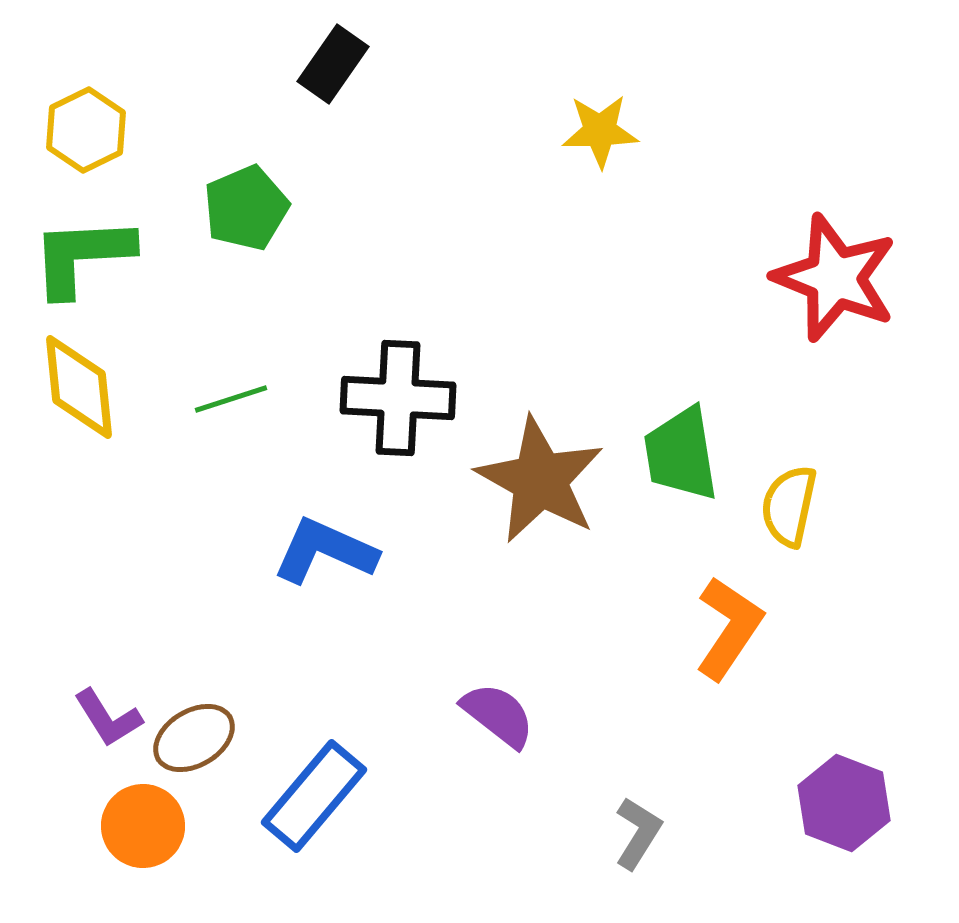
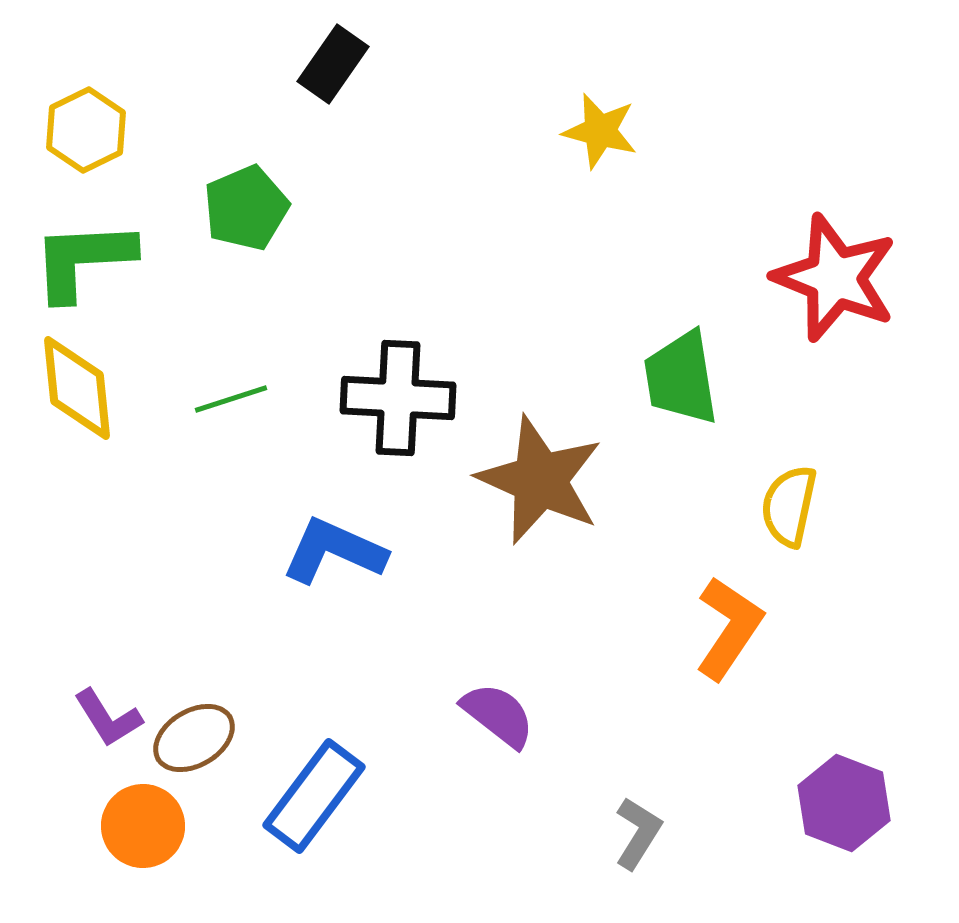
yellow star: rotated 16 degrees clockwise
green L-shape: moved 1 px right, 4 px down
yellow diamond: moved 2 px left, 1 px down
green trapezoid: moved 76 px up
brown star: rotated 5 degrees counterclockwise
blue L-shape: moved 9 px right
blue rectangle: rotated 3 degrees counterclockwise
